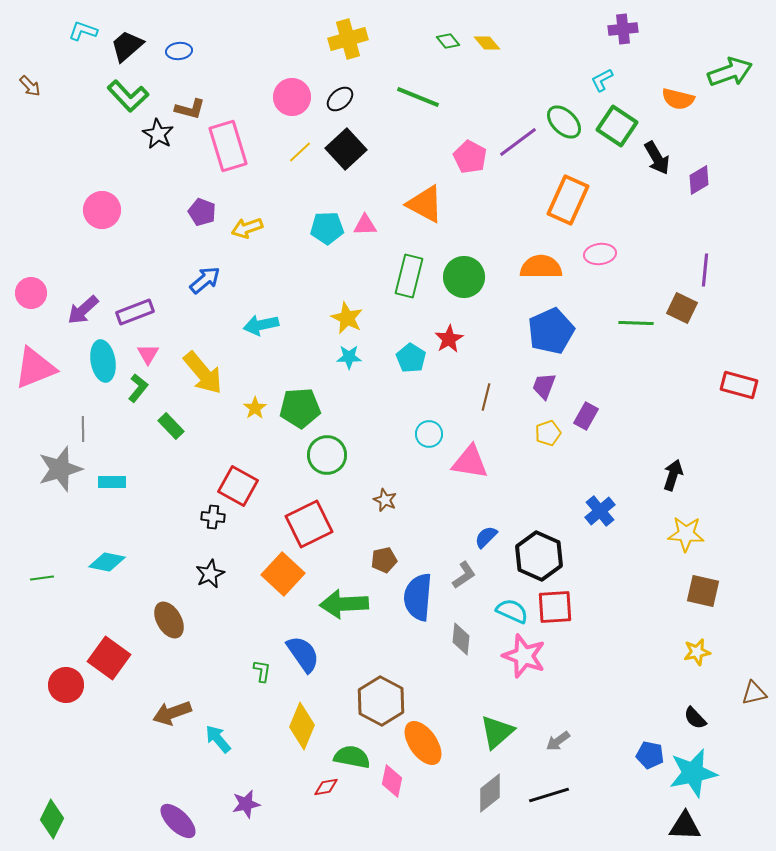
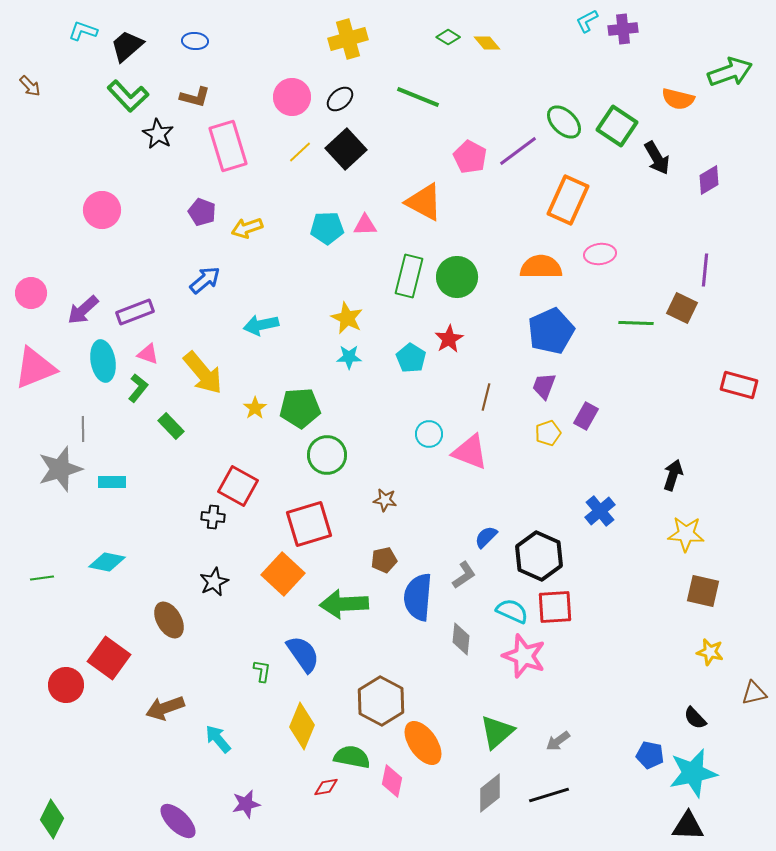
green diamond at (448, 41): moved 4 px up; rotated 20 degrees counterclockwise
blue ellipse at (179, 51): moved 16 px right, 10 px up; rotated 10 degrees clockwise
cyan L-shape at (602, 80): moved 15 px left, 59 px up
brown L-shape at (190, 109): moved 5 px right, 12 px up
purple line at (518, 142): moved 9 px down
purple diamond at (699, 180): moved 10 px right
orange triangle at (425, 204): moved 1 px left, 2 px up
green circle at (464, 277): moved 7 px left
pink triangle at (148, 354): rotated 40 degrees counterclockwise
pink triangle at (470, 462): moved 10 px up; rotated 12 degrees clockwise
brown star at (385, 500): rotated 15 degrees counterclockwise
red square at (309, 524): rotated 9 degrees clockwise
black star at (210, 574): moved 4 px right, 8 px down
yellow star at (697, 652): moved 13 px right; rotated 24 degrees clockwise
brown arrow at (172, 713): moved 7 px left, 5 px up
black triangle at (685, 826): moved 3 px right
